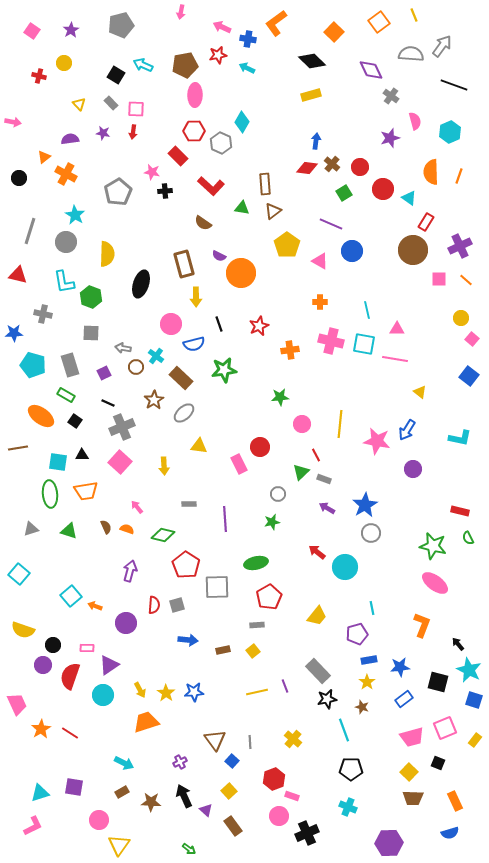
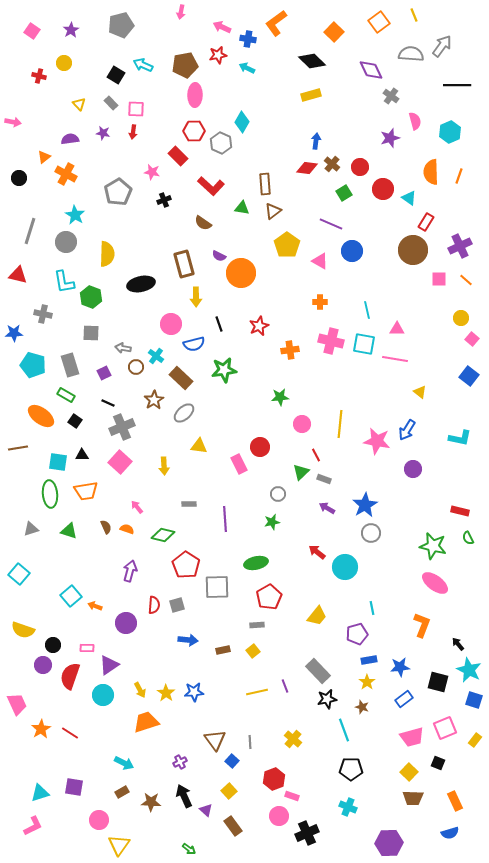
black line at (454, 85): moved 3 px right; rotated 20 degrees counterclockwise
black cross at (165, 191): moved 1 px left, 9 px down; rotated 16 degrees counterclockwise
black ellipse at (141, 284): rotated 60 degrees clockwise
